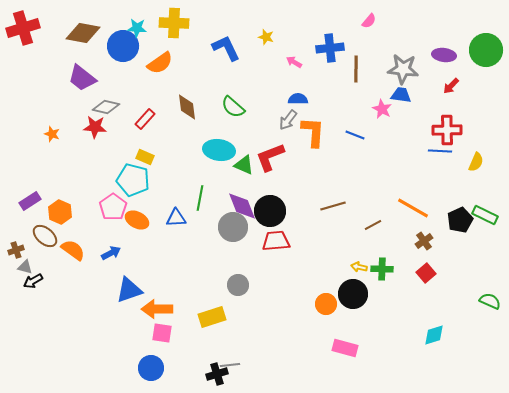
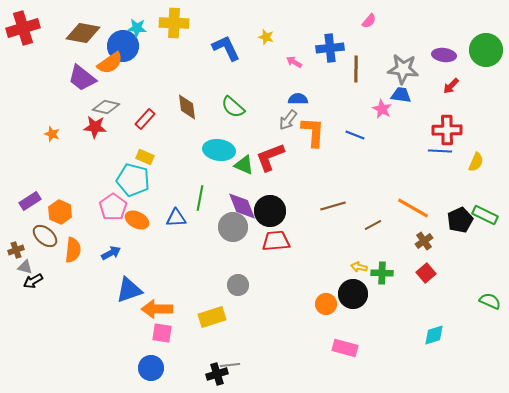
orange semicircle at (160, 63): moved 50 px left
orange semicircle at (73, 250): rotated 60 degrees clockwise
green cross at (382, 269): moved 4 px down
